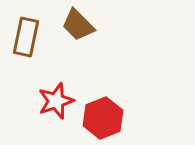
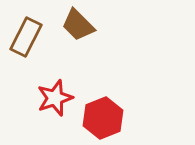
brown rectangle: rotated 15 degrees clockwise
red star: moved 1 px left, 3 px up
